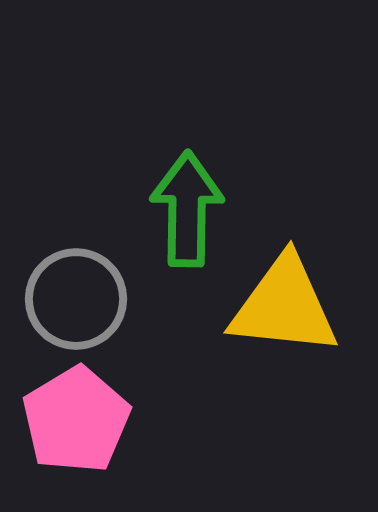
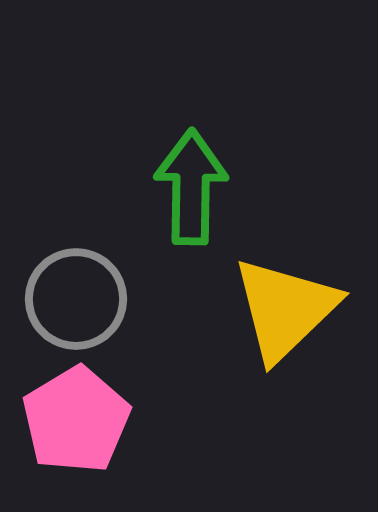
green arrow: moved 4 px right, 22 px up
yellow triangle: moved 1 px right, 3 px down; rotated 50 degrees counterclockwise
